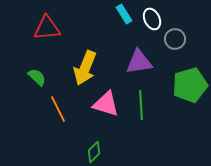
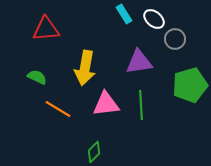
white ellipse: moved 2 px right; rotated 25 degrees counterclockwise
red triangle: moved 1 px left, 1 px down
yellow arrow: rotated 12 degrees counterclockwise
green semicircle: rotated 18 degrees counterclockwise
pink triangle: rotated 24 degrees counterclockwise
orange line: rotated 32 degrees counterclockwise
